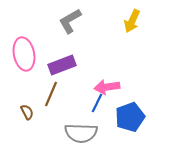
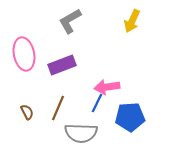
brown line: moved 7 px right, 14 px down
blue pentagon: rotated 16 degrees clockwise
